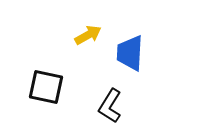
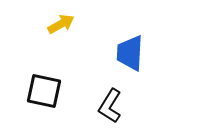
yellow arrow: moved 27 px left, 11 px up
black square: moved 2 px left, 4 px down
